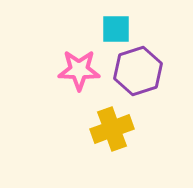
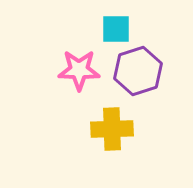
yellow cross: rotated 18 degrees clockwise
